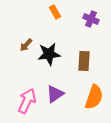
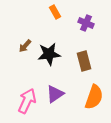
purple cross: moved 5 px left, 4 px down
brown arrow: moved 1 px left, 1 px down
brown rectangle: rotated 18 degrees counterclockwise
